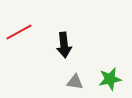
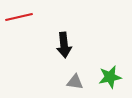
red line: moved 15 px up; rotated 16 degrees clockwise
green star: moved 2 px up
